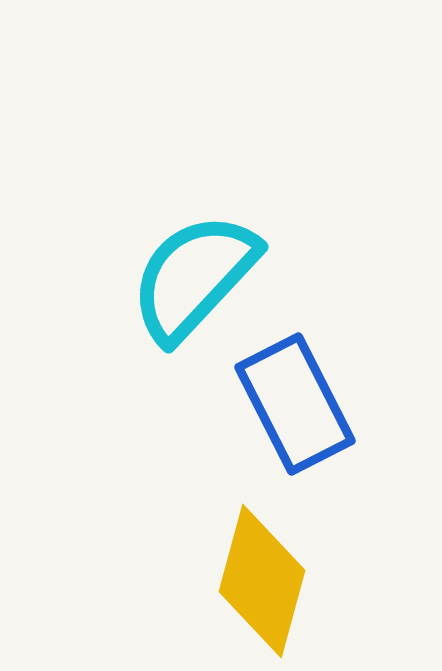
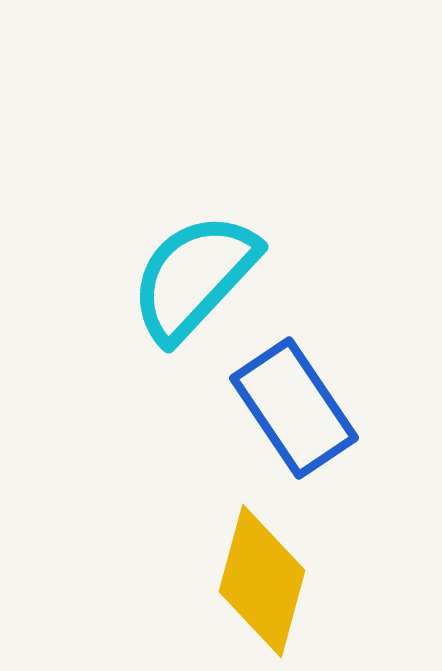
blue rectangle: moved 1 px left, 4 px down; rotated 7 degrees counterclockwise
